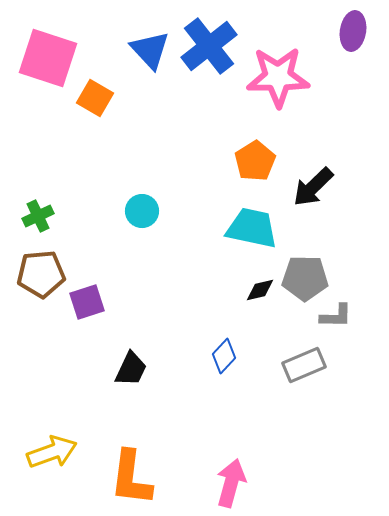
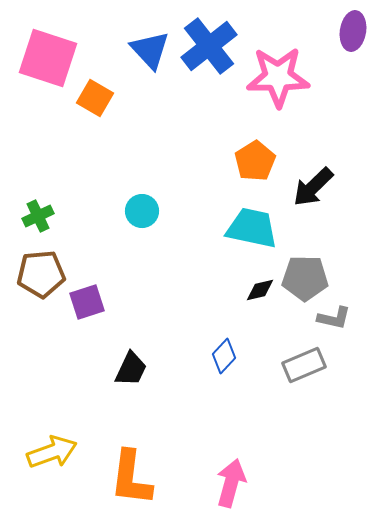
gray L-shape: moved 2 px left, 2 px down; rotated 12 degrees clockwise
